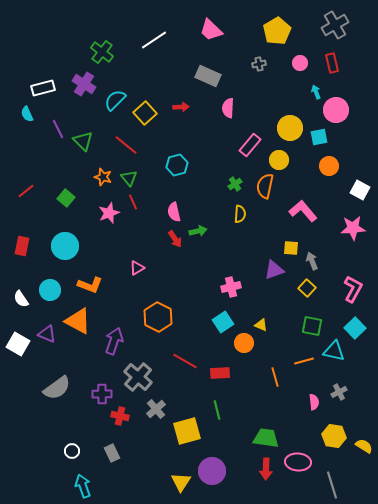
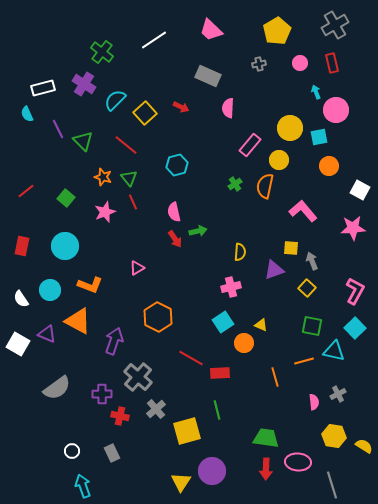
red arrow at (181, 107): rotated 28 degrees clockwise
pink star at (109, 213): moved 4 px left, 1 px up
yellow semicircle at (240, 214): moved 38 px down
pink L-shape at (353, 289): moved 2 px right, 2 px down
red line at (185, 361): moved 6 px right, 3 px up
gray cross at (339, 392): moved 1 px left, 2 px down
